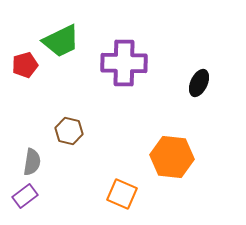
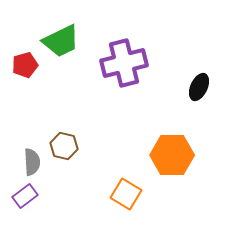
purple cross: rotated 15 degrees counterclockwise
black ellipse: moved 4 px down
brown hexagon: moved 5 px left, 15 px down
orange hexagon: moved 2 px up; rotated 6 degrees counterclockwise
gray semicircle: rotated 12 degrees counterclockwise
orange square: moved 4 px right; rotated 8 degrees clockwise
